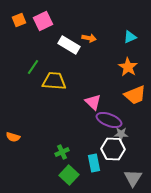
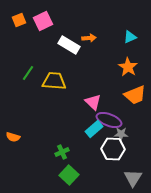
orange arrow: rotated 16 degrees counterclockwise
green line: moved 5 px left, 6 px down
cyan rectangle: moved 34 px up; rotated 60 degrees clockwise
